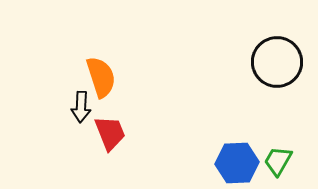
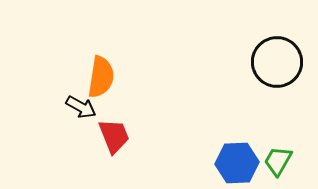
orange semicircle: rotated 27 degrees clockwise
black arrow: rotated 64 degrees counterclockwise
red trapezoid: moved 4 px right, 3 px down
